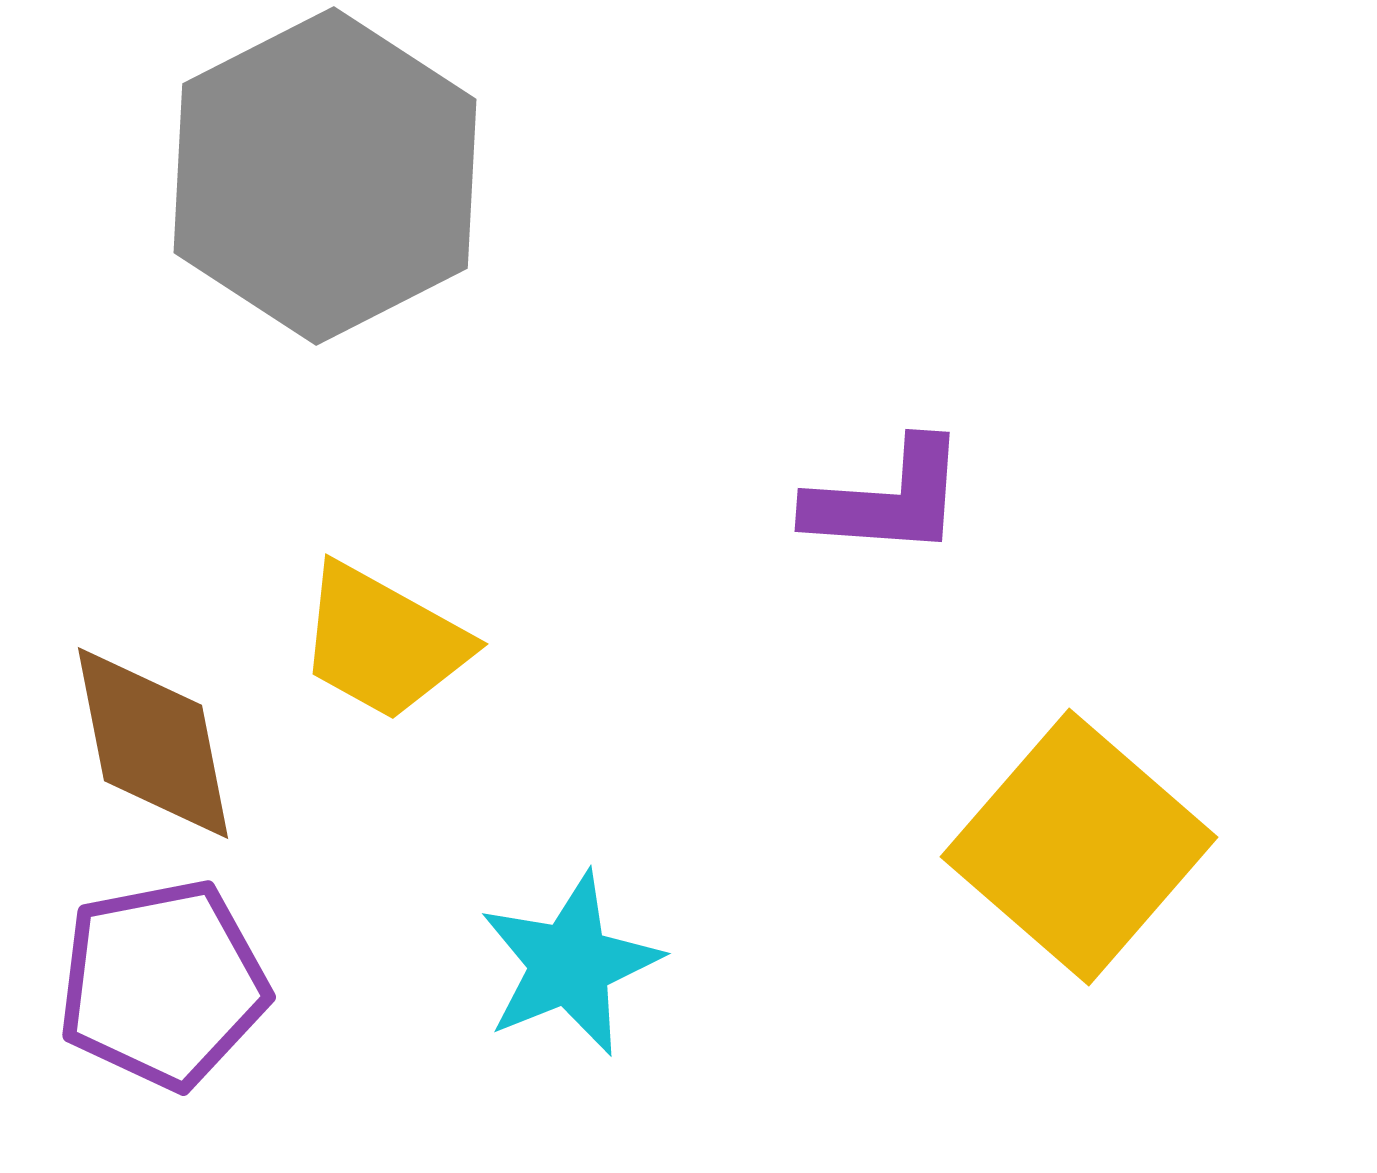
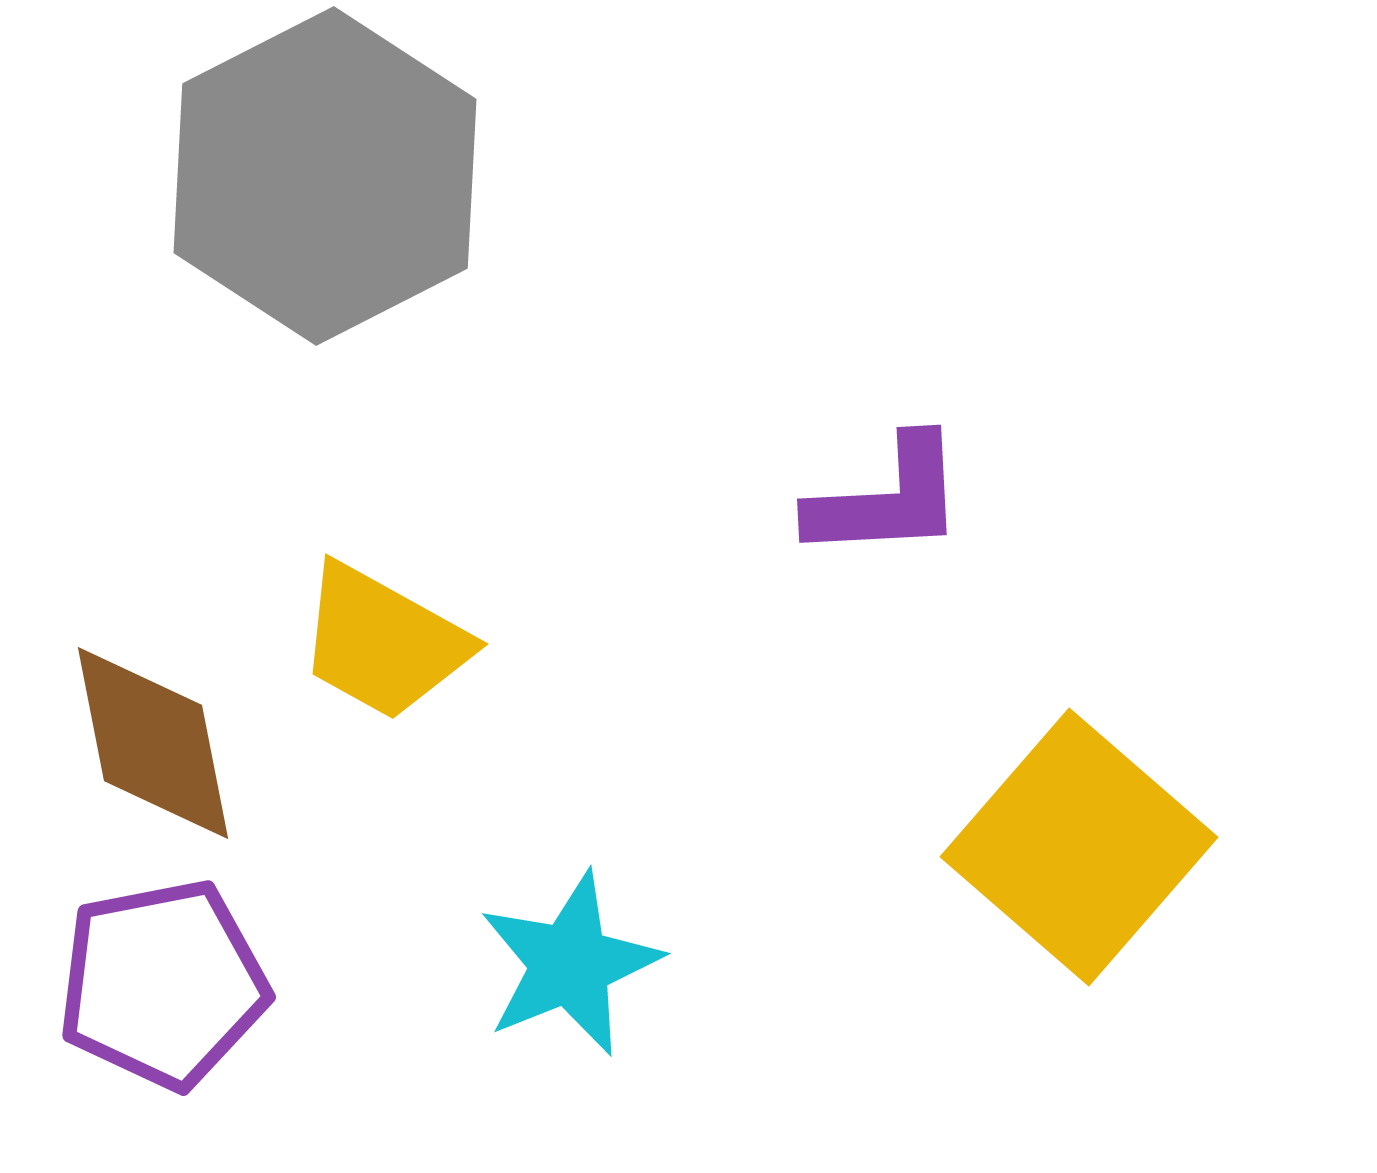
purple L-shape: rotated 7 degrees counterclockwise
